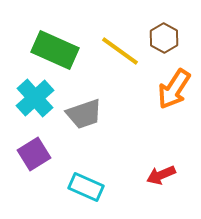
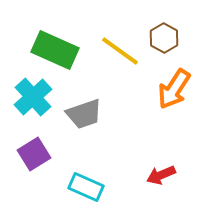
cyan cross: moved 2 px left, 1 px up
